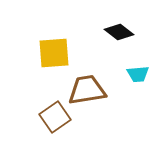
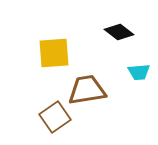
cyan trapezoid: moved 1 px right, 2 px up
